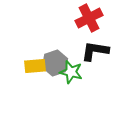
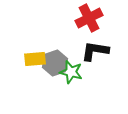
yellow rectangle: moved 7 px up
